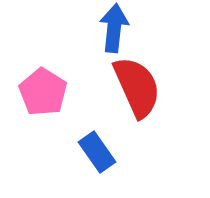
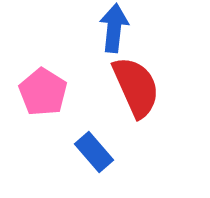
red semicircle: moved 1 px left
blue rectangle: moved 3 px left; rotated 6 degrees counterclockwise
